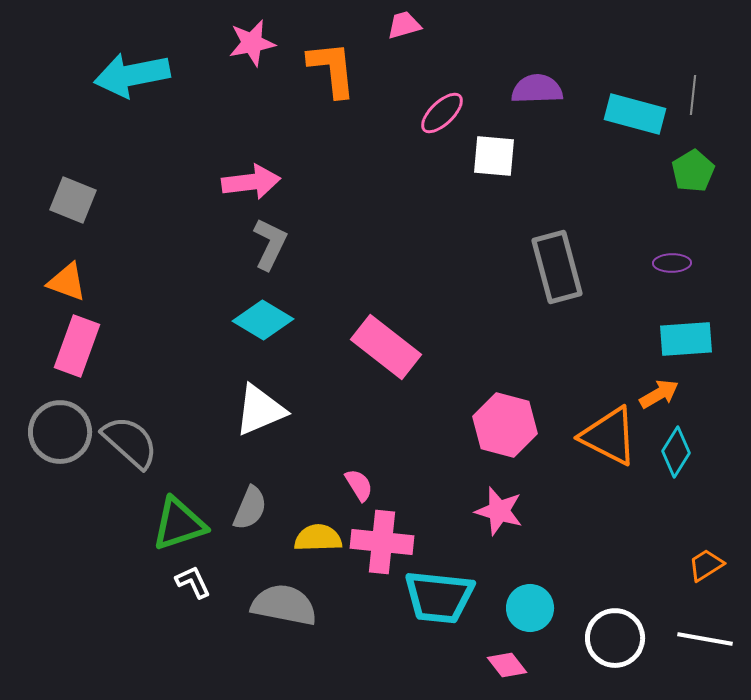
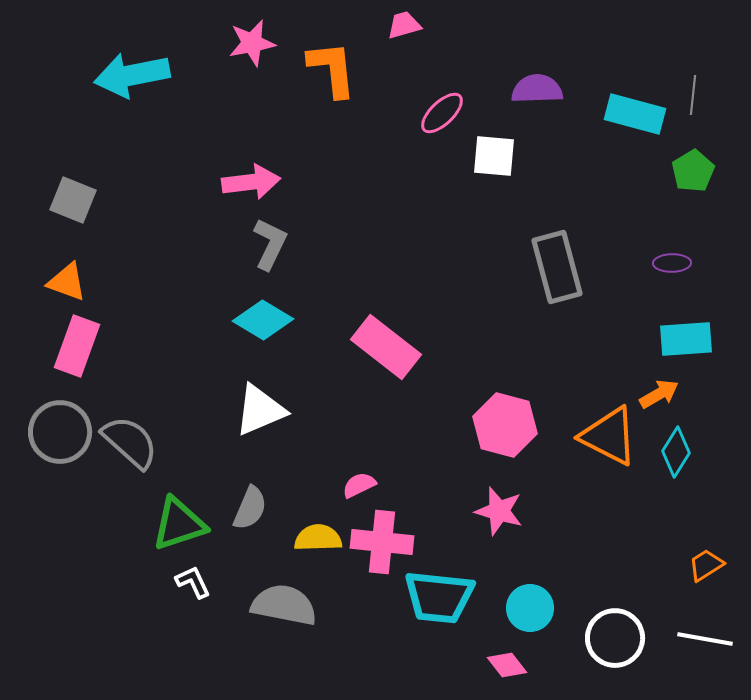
pink semicircle at (359, 485): rotated 84 degrees counterclockwise
